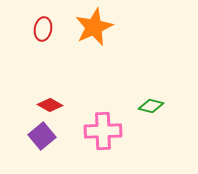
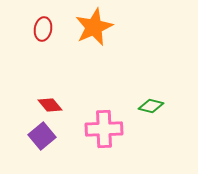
red diamond: rotated 20 degrees clockwise
pink cross: moved 1 px right, 2 px up
